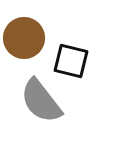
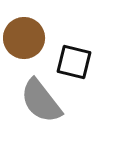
black square: moved 3 px right, 1 px down
